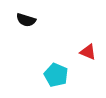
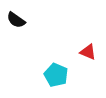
black semicircle: moved 10 px left; rotated 18 degrees clockwise
